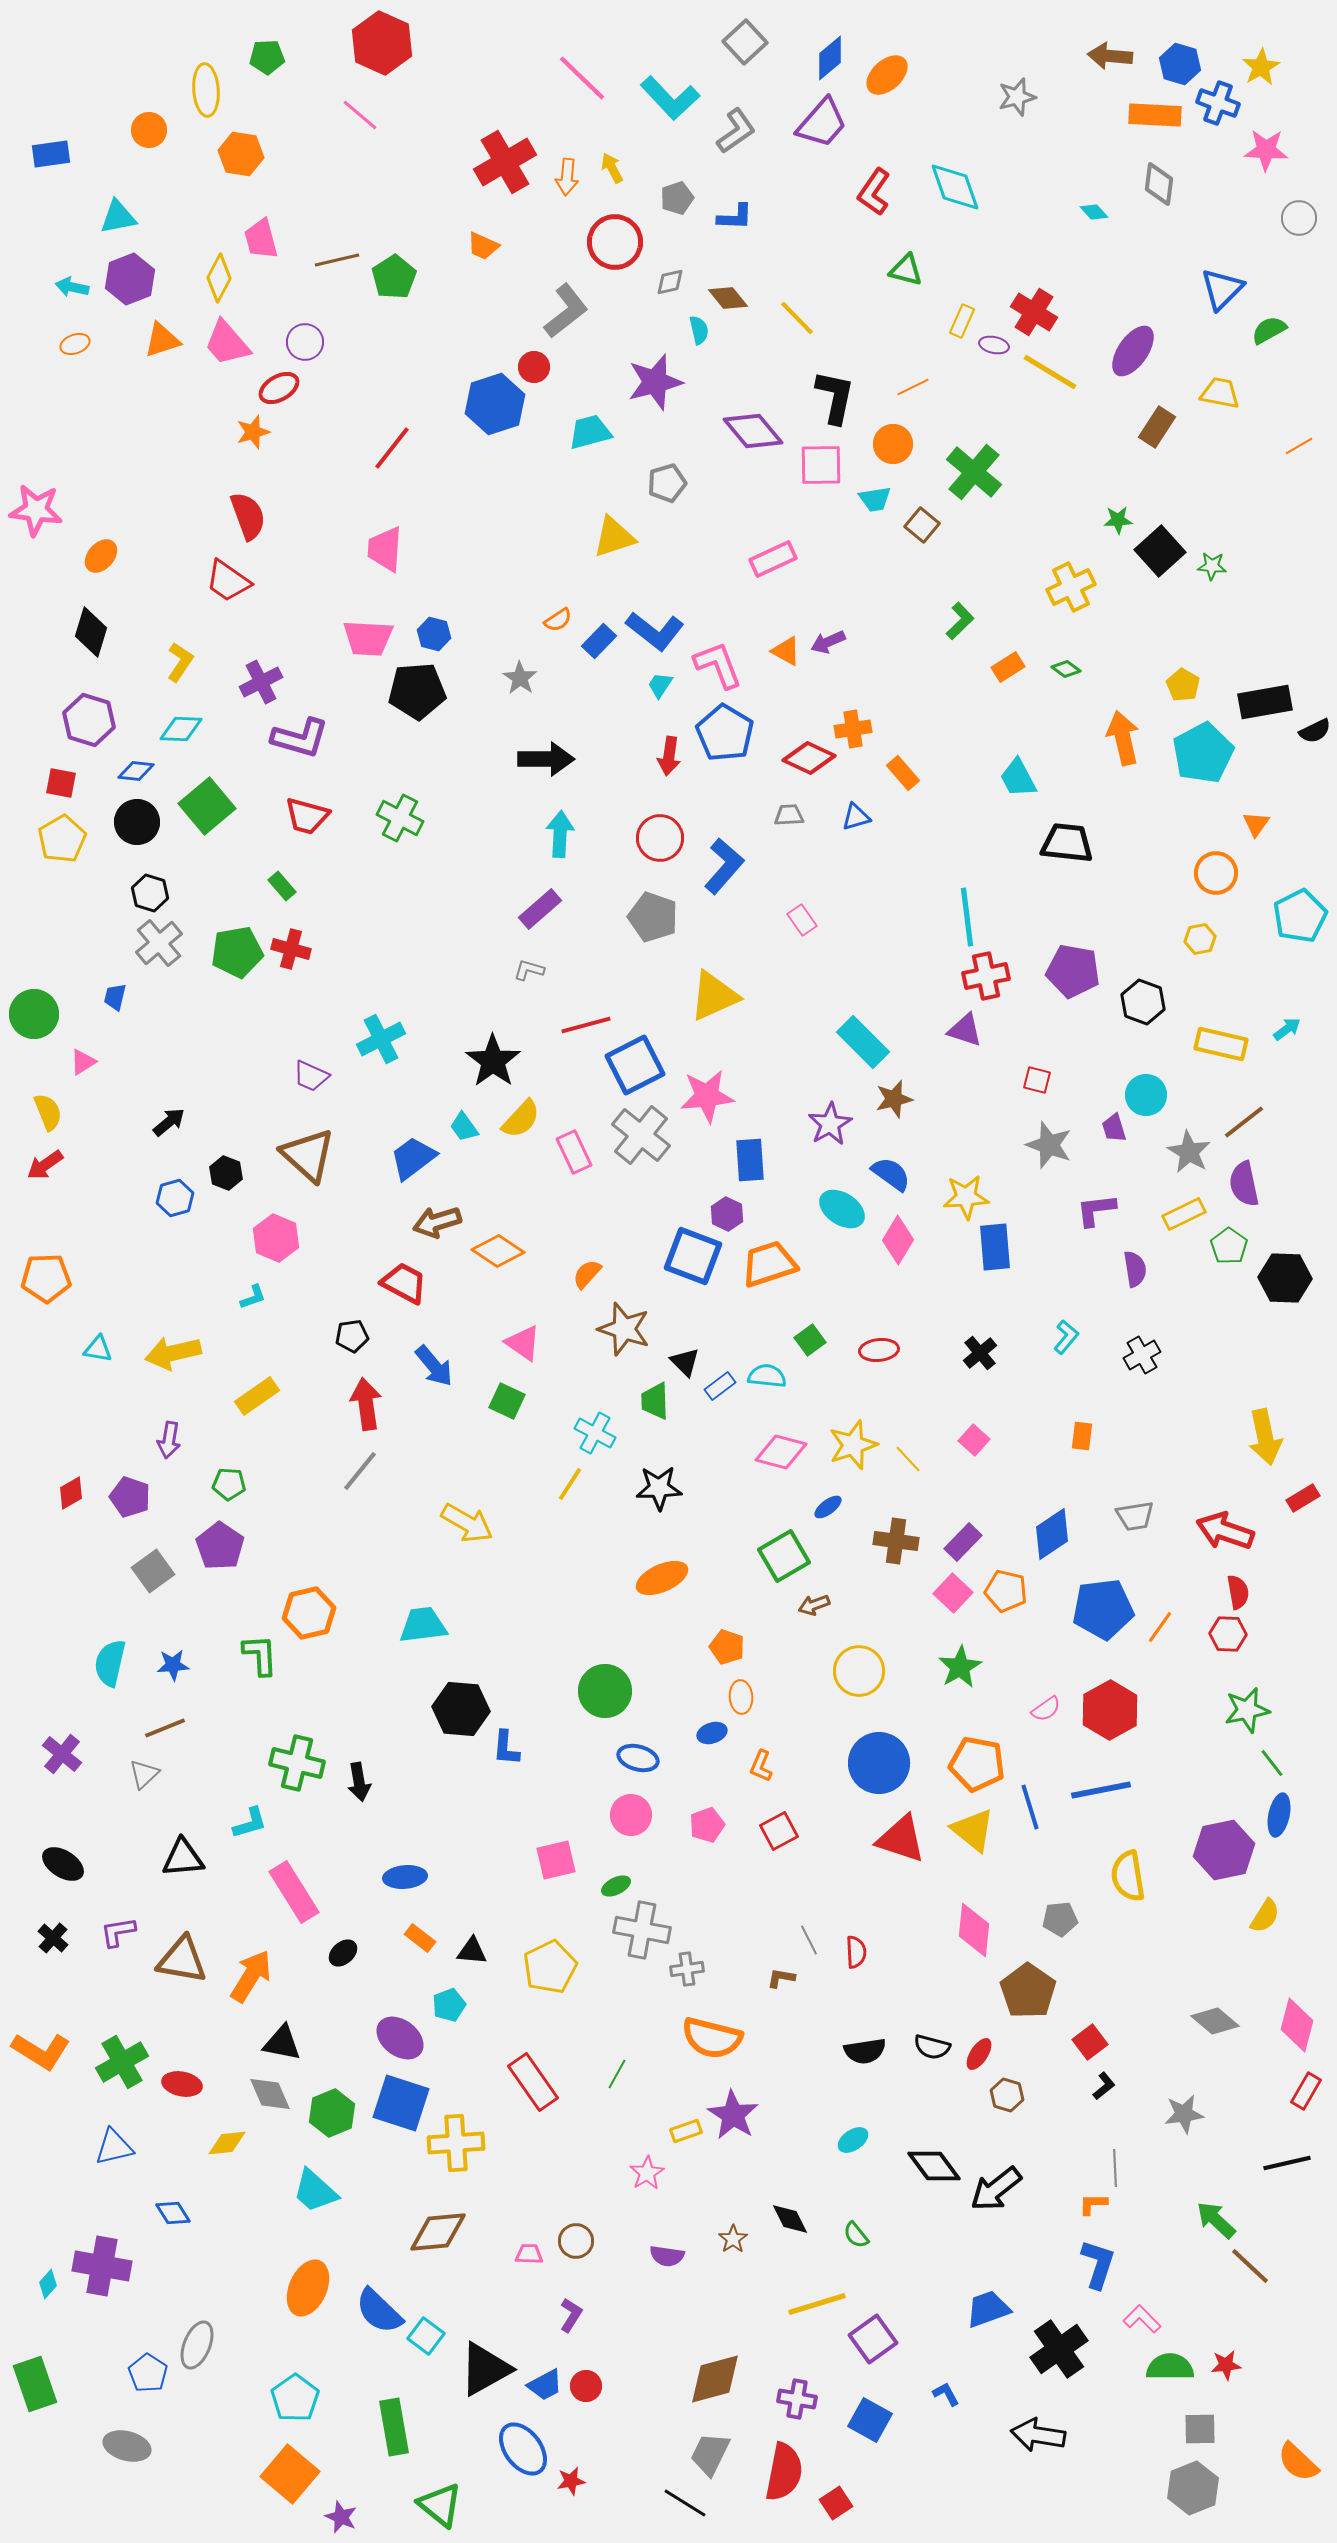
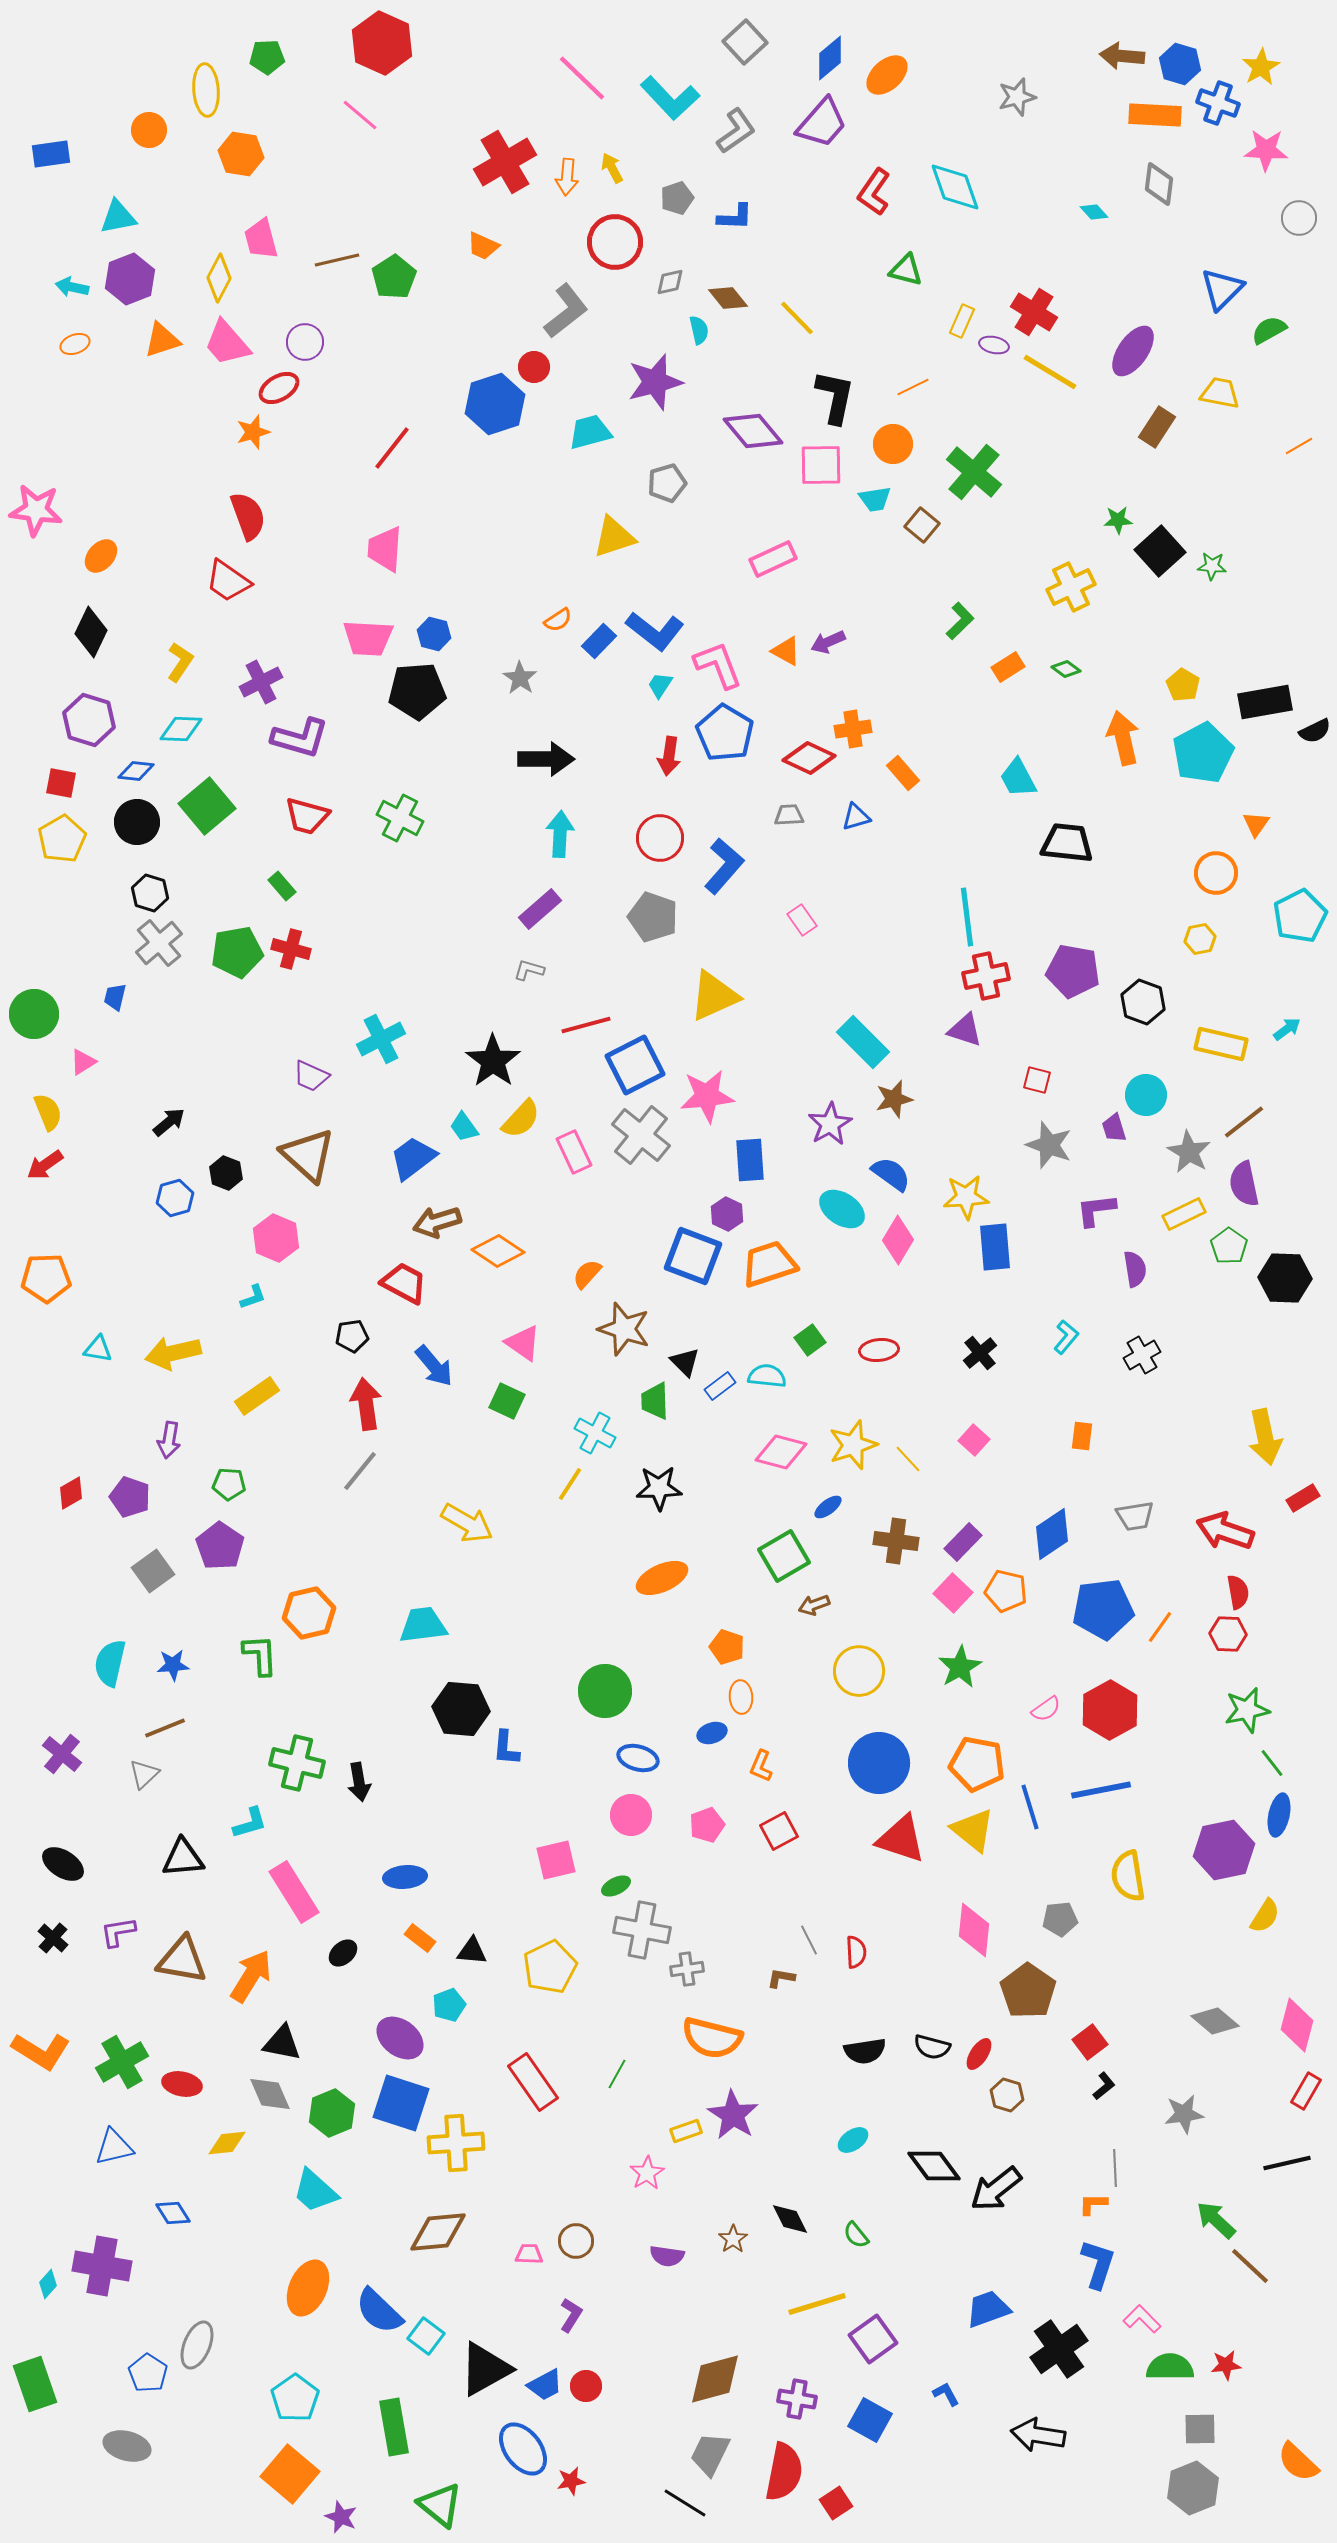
brown arrow at (1110, 56): moved 12 px right
black diamond at (91, 632): rotated 9 degrees clockwise
